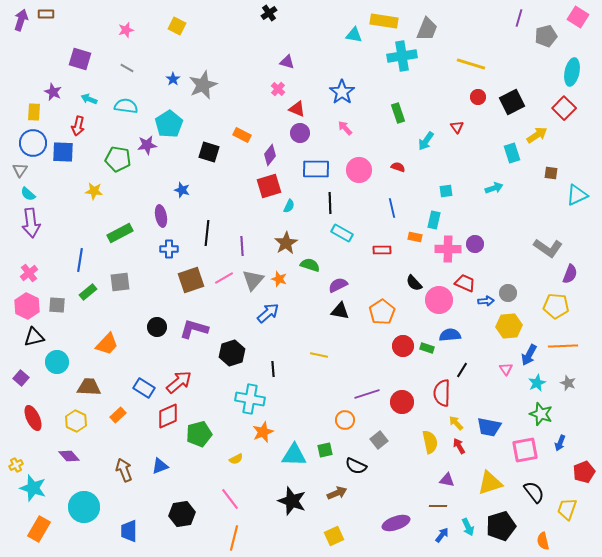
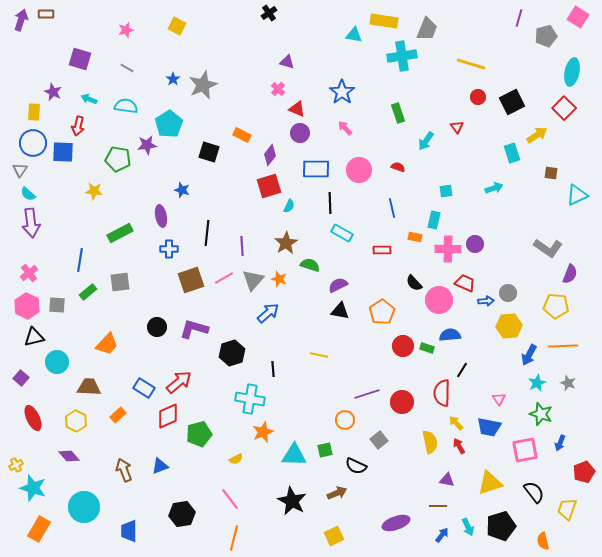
pink triangle at (506, 369): moved 7 px left, 30 px down
black star at (292, 501): rotated 8 degrees clockwise
